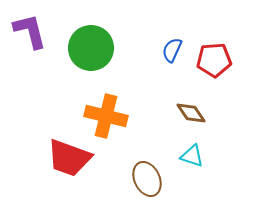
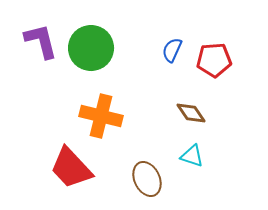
purple L-shape: moved 11 px right, 10 px down
orange cross: moved 5 px left
red trapezoid: moved 2 px right, 10 px down; rotated 27 degrees clockwise
